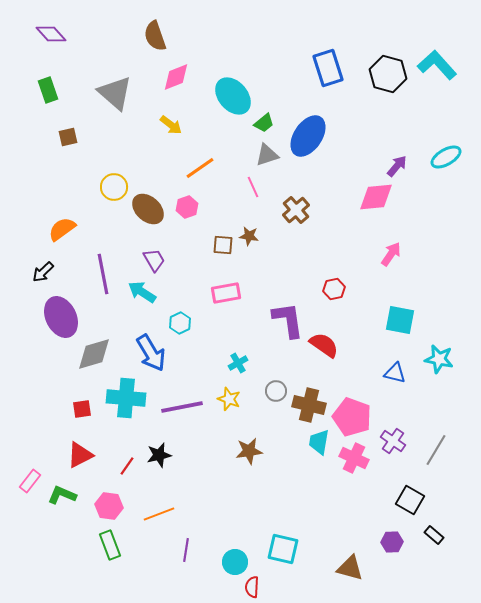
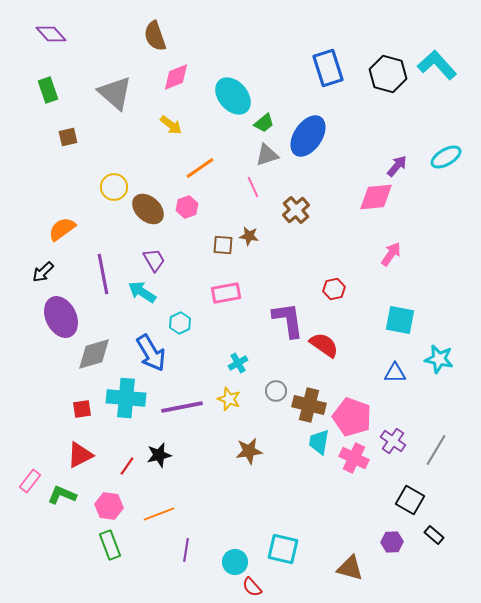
blue triangle at (395, 373): rotated 15 degrees counterclockwise
red semicircle at (252, 587): rotated 45 degrees counterclockwise
